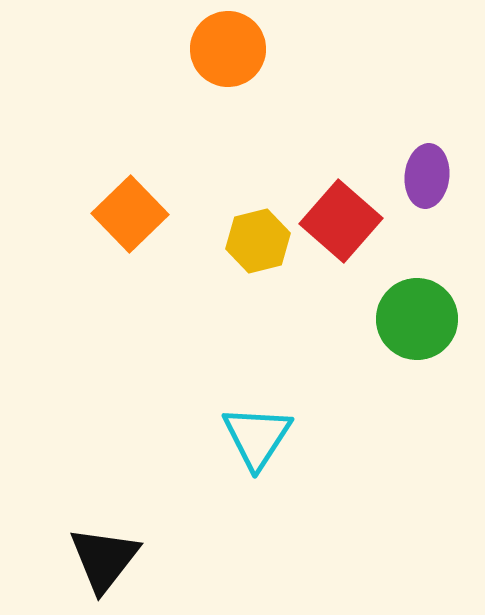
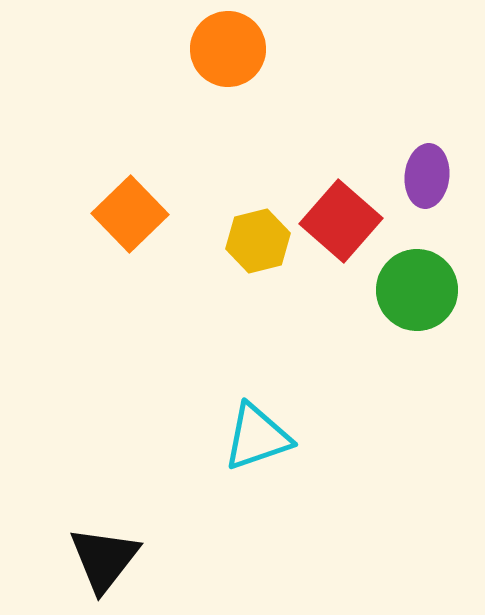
green circle: moved 29 px up
cyan triangle: rotated 38 degrees clockwise
